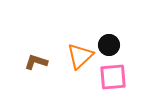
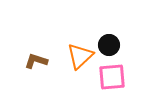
brown L-shape: moved 1 px up
pink square: moved 1 px left
